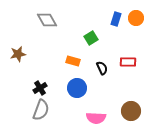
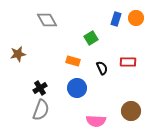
pink semicircle: moved 3 px down
